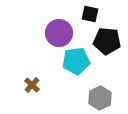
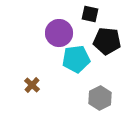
cyan pentagon: moved 2 px up
